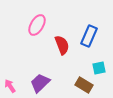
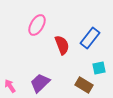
blue rectangle: moved 1 px right, 2 px down; rotated 15 degrees clockwise
